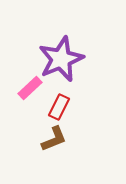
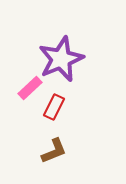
red rectangle: moved 5 px left
brown L-shape: moved 12 px down
